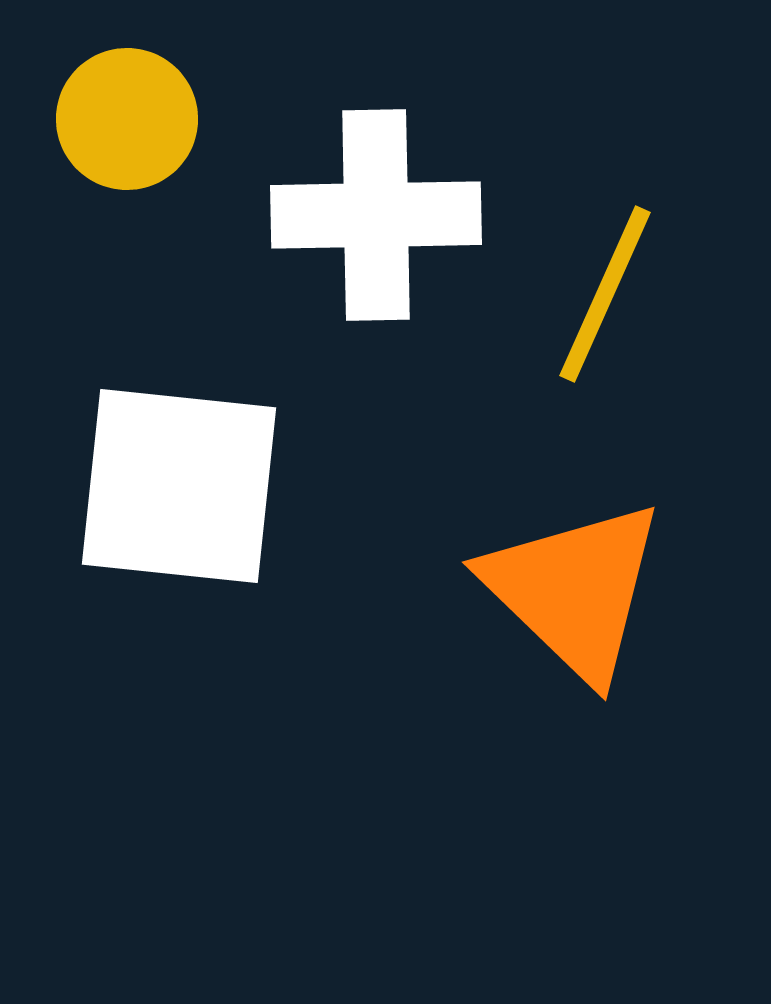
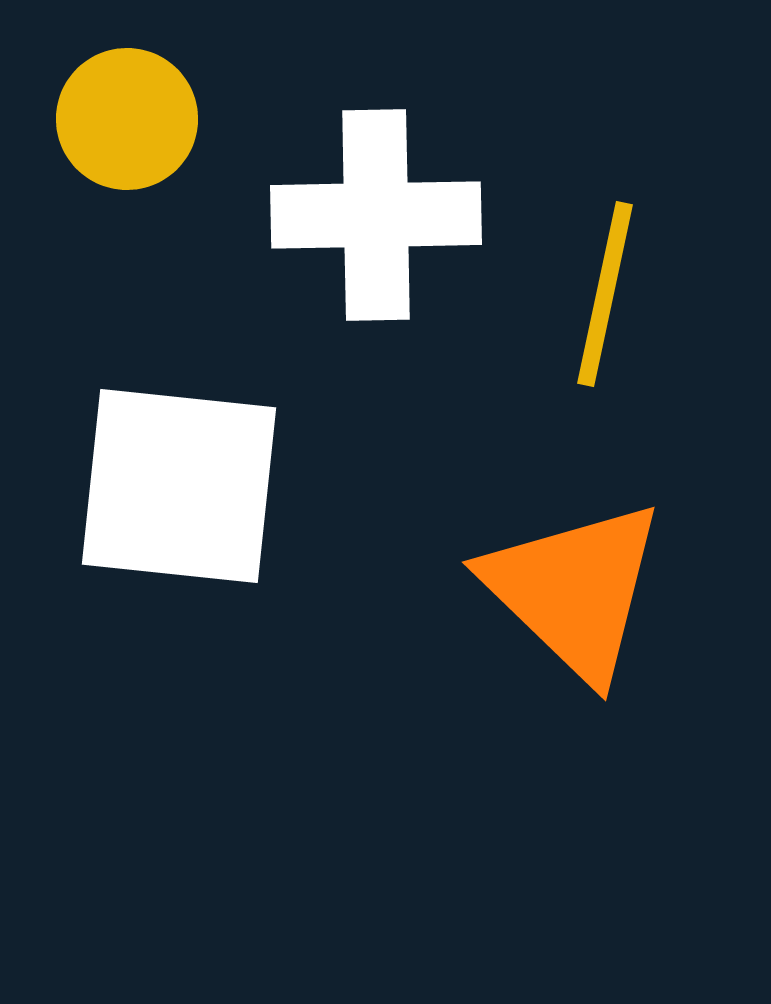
yellow line: rotated 12 degrees counterclockwise
